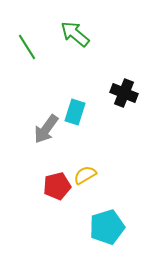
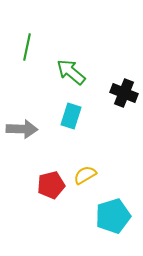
green arrow: moved 4 px left, 38 px down
green line: rotated 44 degrees clockwise
cyan rectangle: moved 4 px left, 4 px down
gray arrow: moved 24 px left; rotated 124 degrees counterclockwise
red pentagon: moved 6 px left, 1 px up
cyan pentagon: moved 6 px right, 11 px up
